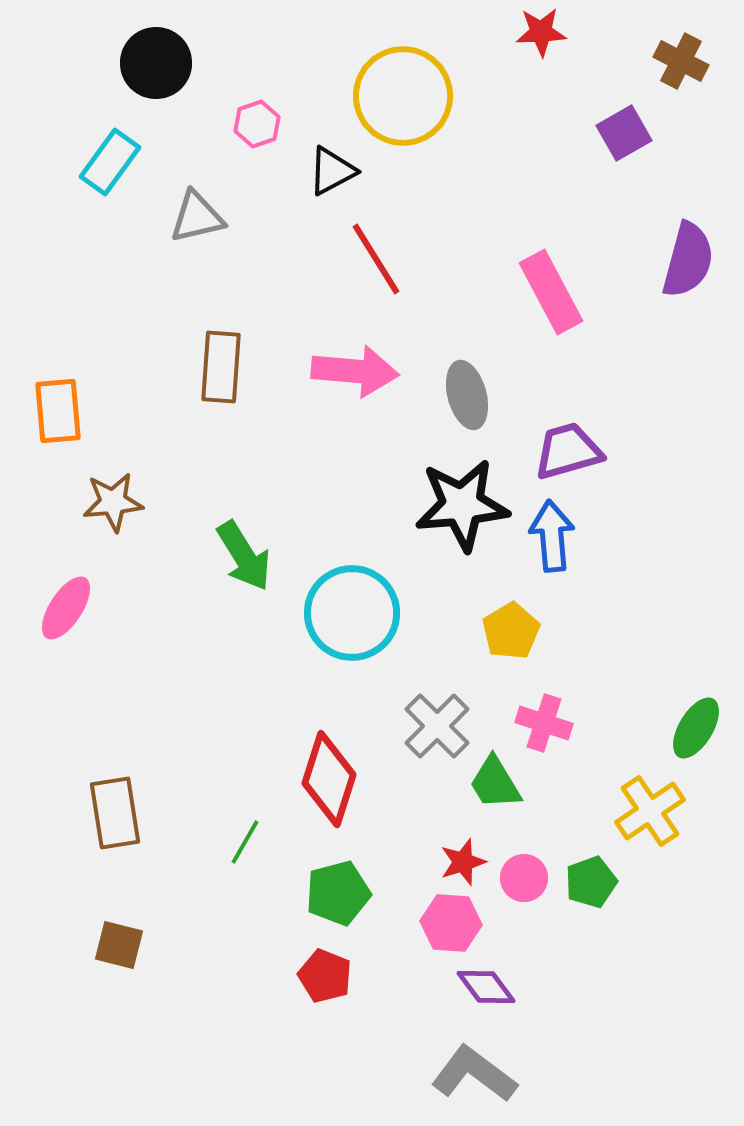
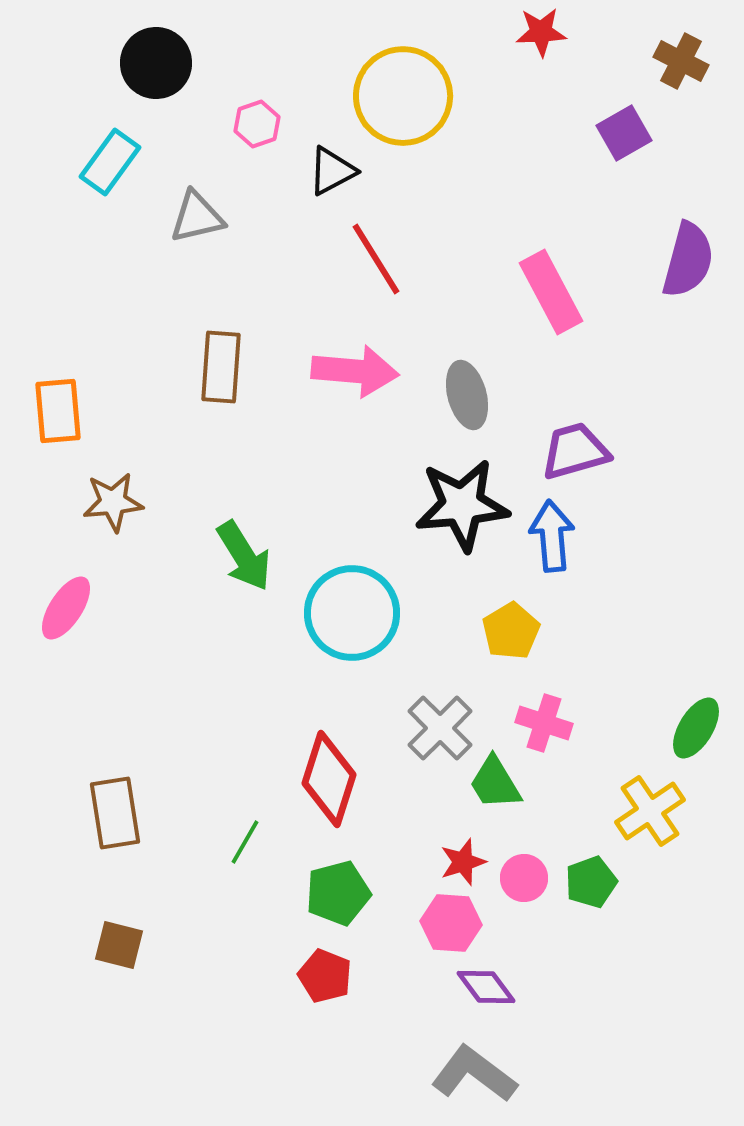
purple trapezoid at (568, 451): moved 7 px right
gray cross at (437, 726): moved 3 px right, 2 px down
